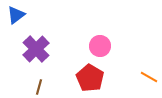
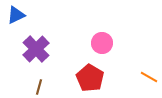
blue triangle: rotated 12 degrees clockwise
pink circle: moved 2 px right, 3 px up
